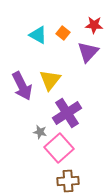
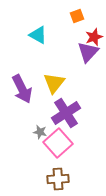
red star: moved 12 px down; rotated 24 degrees counterclockwise
orange square: moved 14 px right, 17 px up; rotated 32 degrees clockwise
yellow triangle: moved 4 px right, 3 px down
purple arrow: moved 3 px down
purple cross: moved 1 px left
pink square: moved 1 px left, 5 px up
brown cross: moved 10 px left, 2 px up
